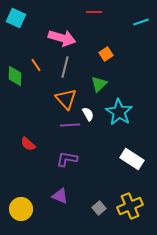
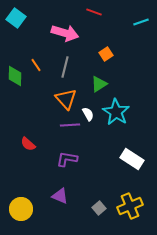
red line: rotated 21 degrees clockwise
cyan square: rotated 12 degrees clockwise
pink arrow: moved 3 px right, 5 px up
green triangle: rotated 12 degrees clockwise
cyan star: moved 3 px left
